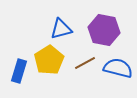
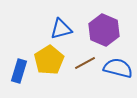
purple hexagon: rotated 12 degrees clockwise
